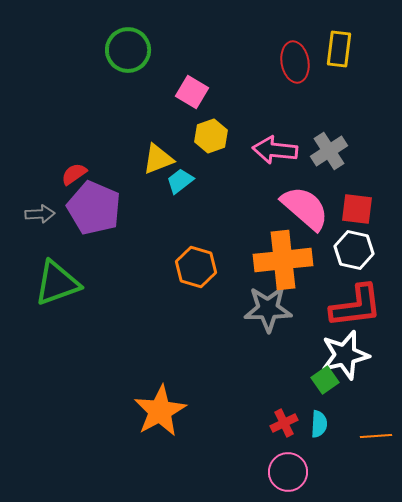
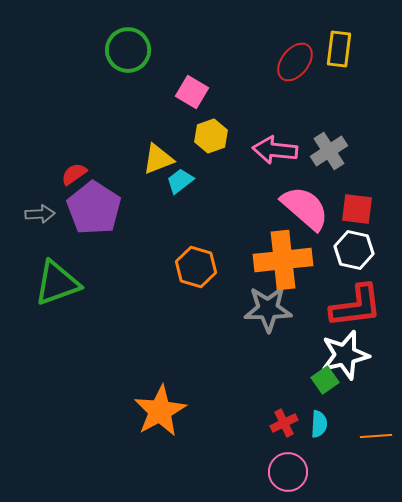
red ellipse: rotated 48 degrees clockwise
purple pentagon: rotated 10 degrees clockwise
